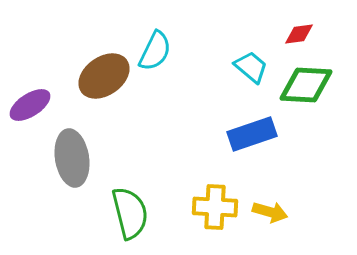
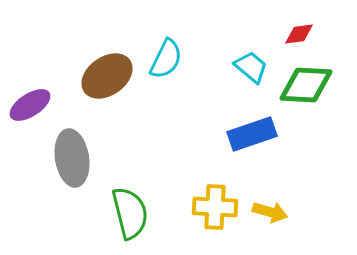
cyan semicircle: moved 11 px right, 8 px down
brown ellipse: moved 3 px right
